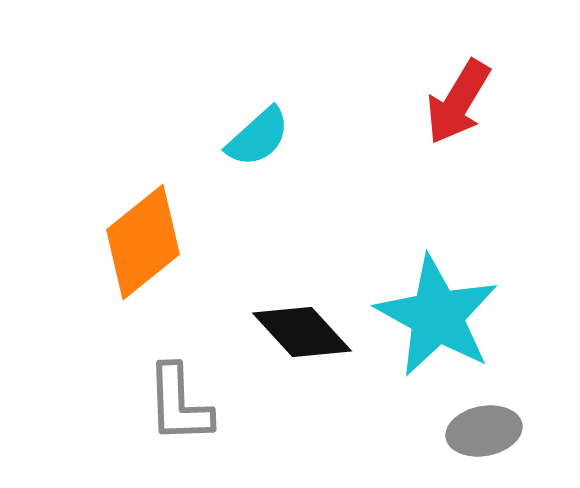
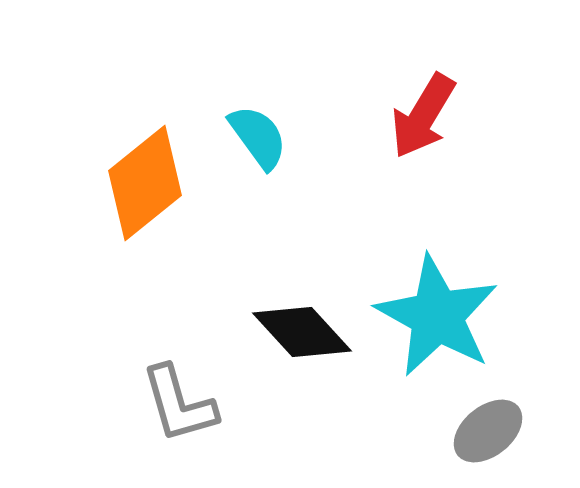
red arrow: moved 35 px left, 14 px down
cyan semicircle: rotated 84 degrees counterclockwise
orange diamond: moved 2 px right, 59 px up
gray L-shape: rotated 14 degrees counterclockwise
gray ellipse: moved 4 px right; rotated 28 degrees counterclockwise
